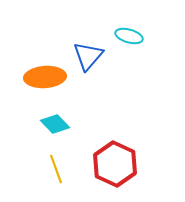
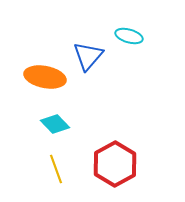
orange ellipse: rotated 15 degrees clockwise
red hexagon: rotated 6 degrees clockwise
